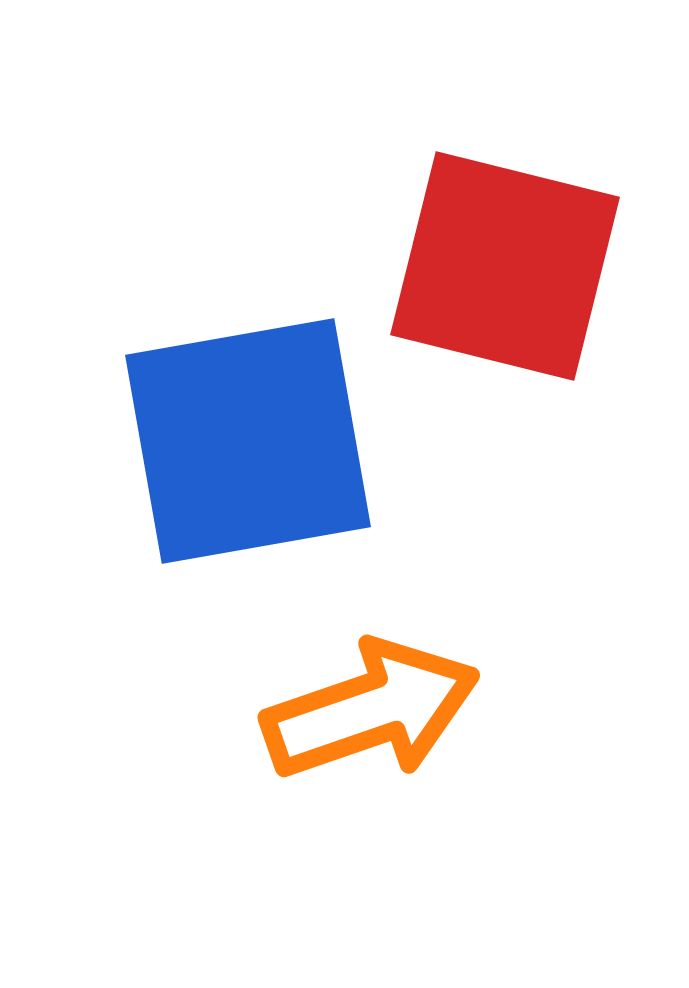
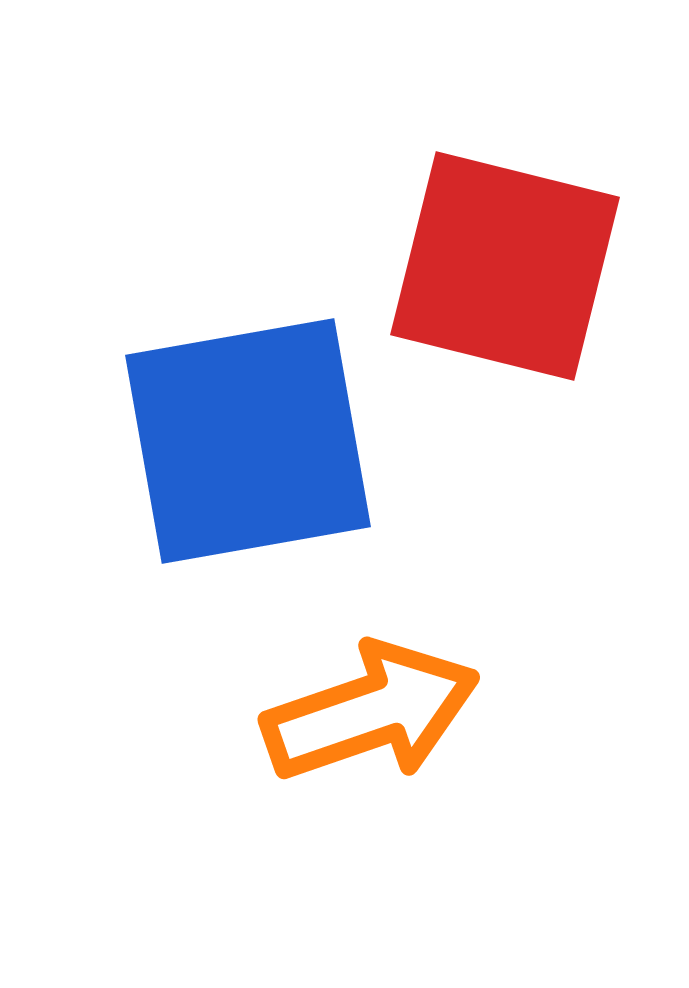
orange arrow: moved 2 px down
